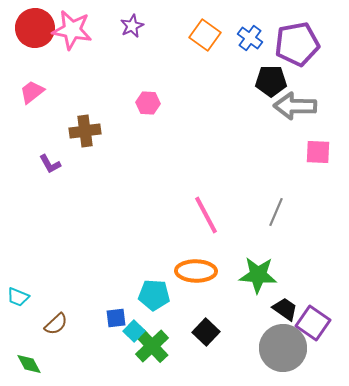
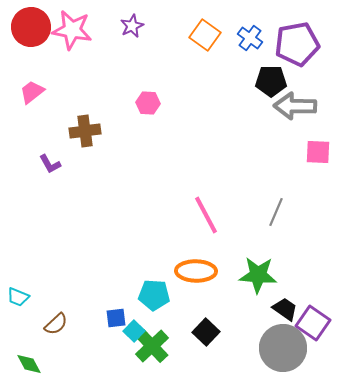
red circle: moved 4 px left, 1 px up
